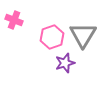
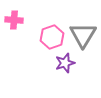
pink cross: rotated 18 degrees counterclockwise
